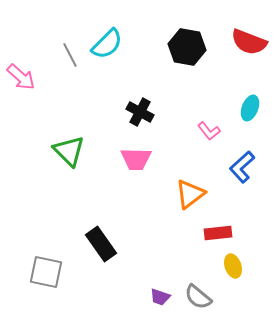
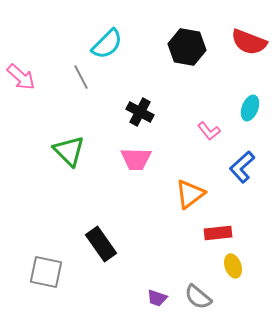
gray line: moved 11 px right, 22 px down
purple trapezoid: moved 3 px left, 1 px down
